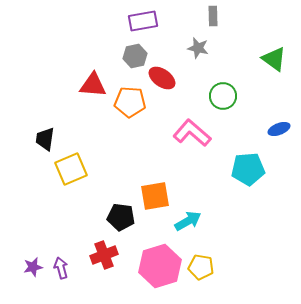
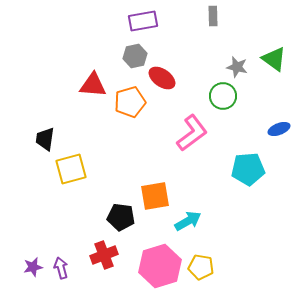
gray star: moved 39 px right, 19 px down
orange pentagon: rotated 20 degrees counterclockwise
pink L-shape: rotated 102 degrees clockwise
yellow square: rotated 8 degrees clockwise
